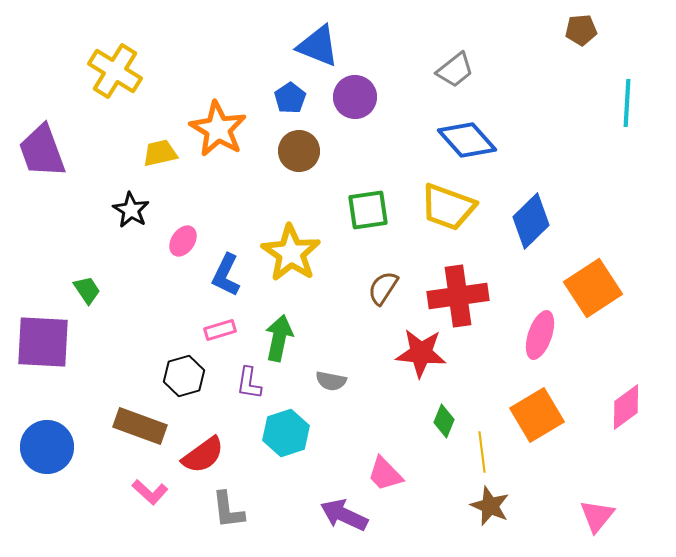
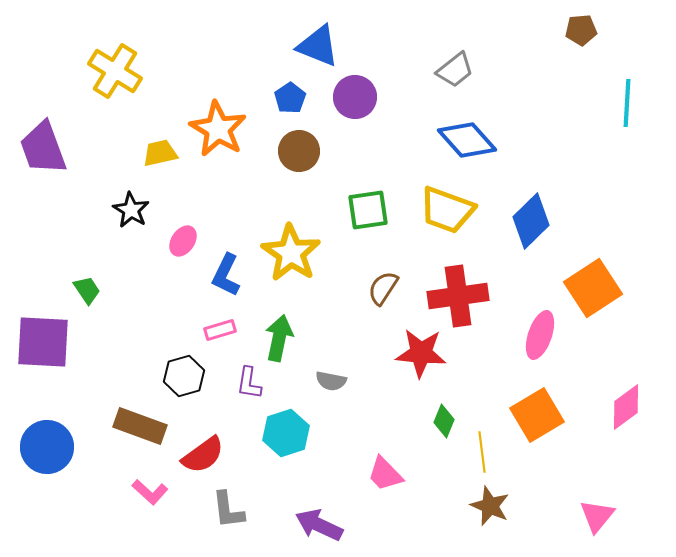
purple trapezoid at (42, 151): moved 1 px right, 3 px up
yellow trapezoid at (448, 207): moved 1 px left, 3 px down
purple arrow at (344, 515): moved 25 px left, 10 px down
